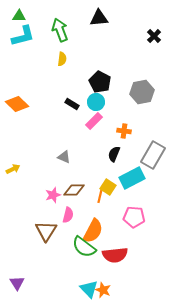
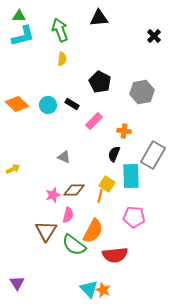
cyan circle: moved 48 px left, 3 px down
cyan rectangle: moved 1 px left, 2 px up; rotated 65 degrees counterclockwise
yellow square: moved 1 px left, 3 px up
green semicircle: moved 10 px left, 2 px up
